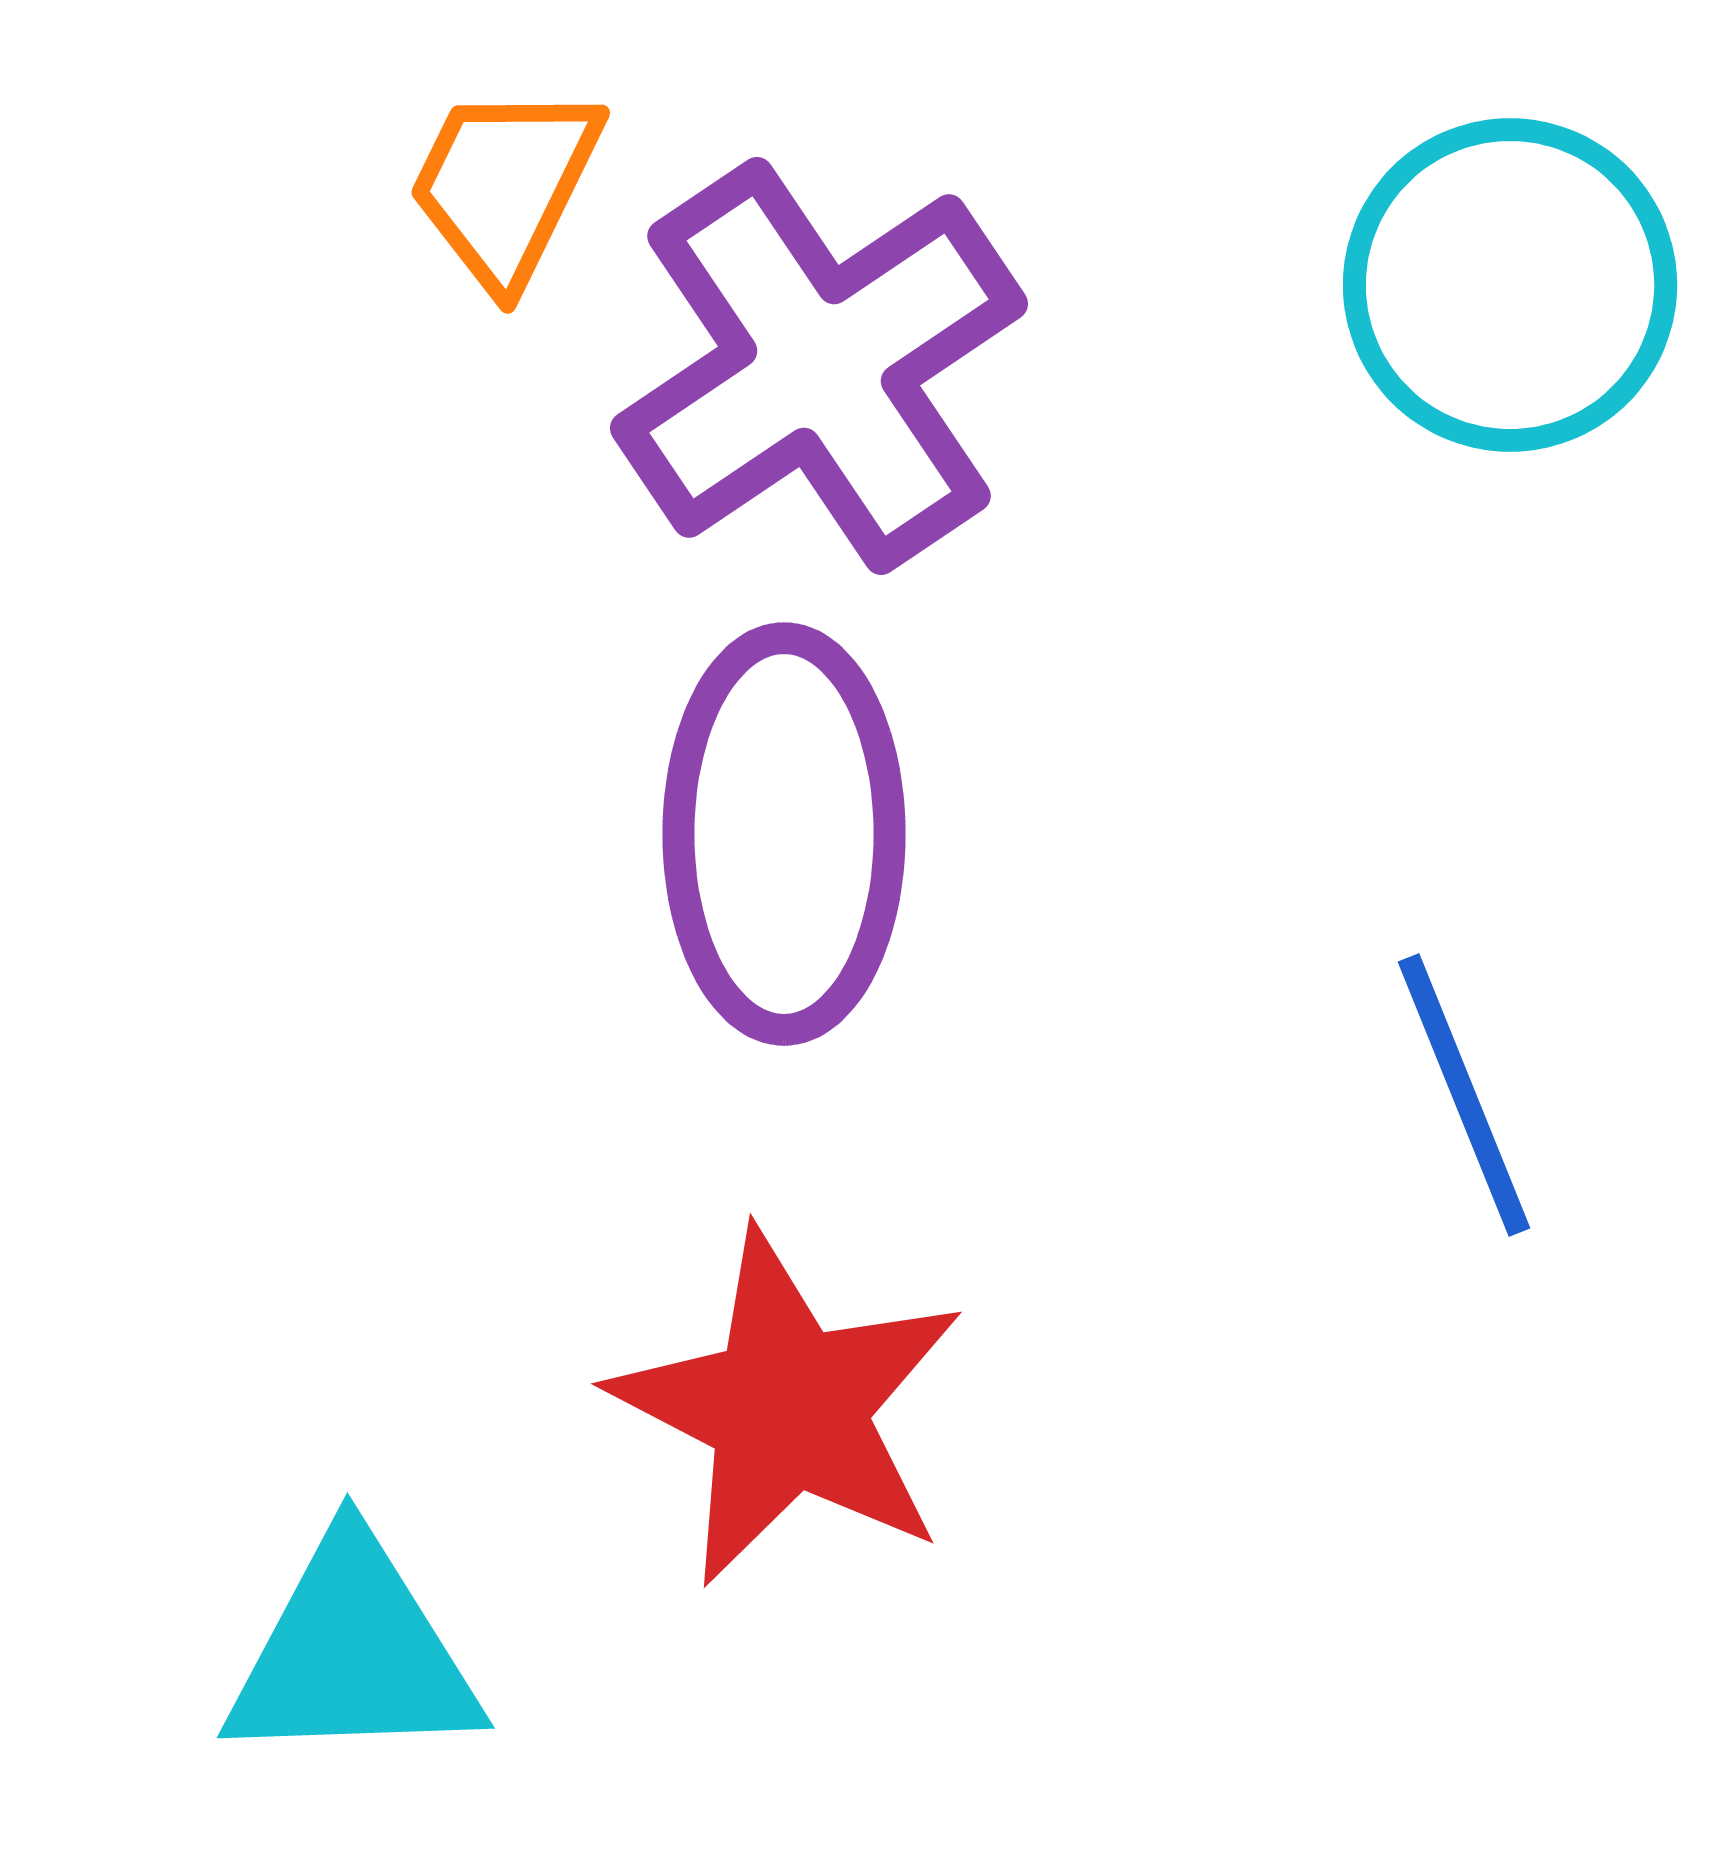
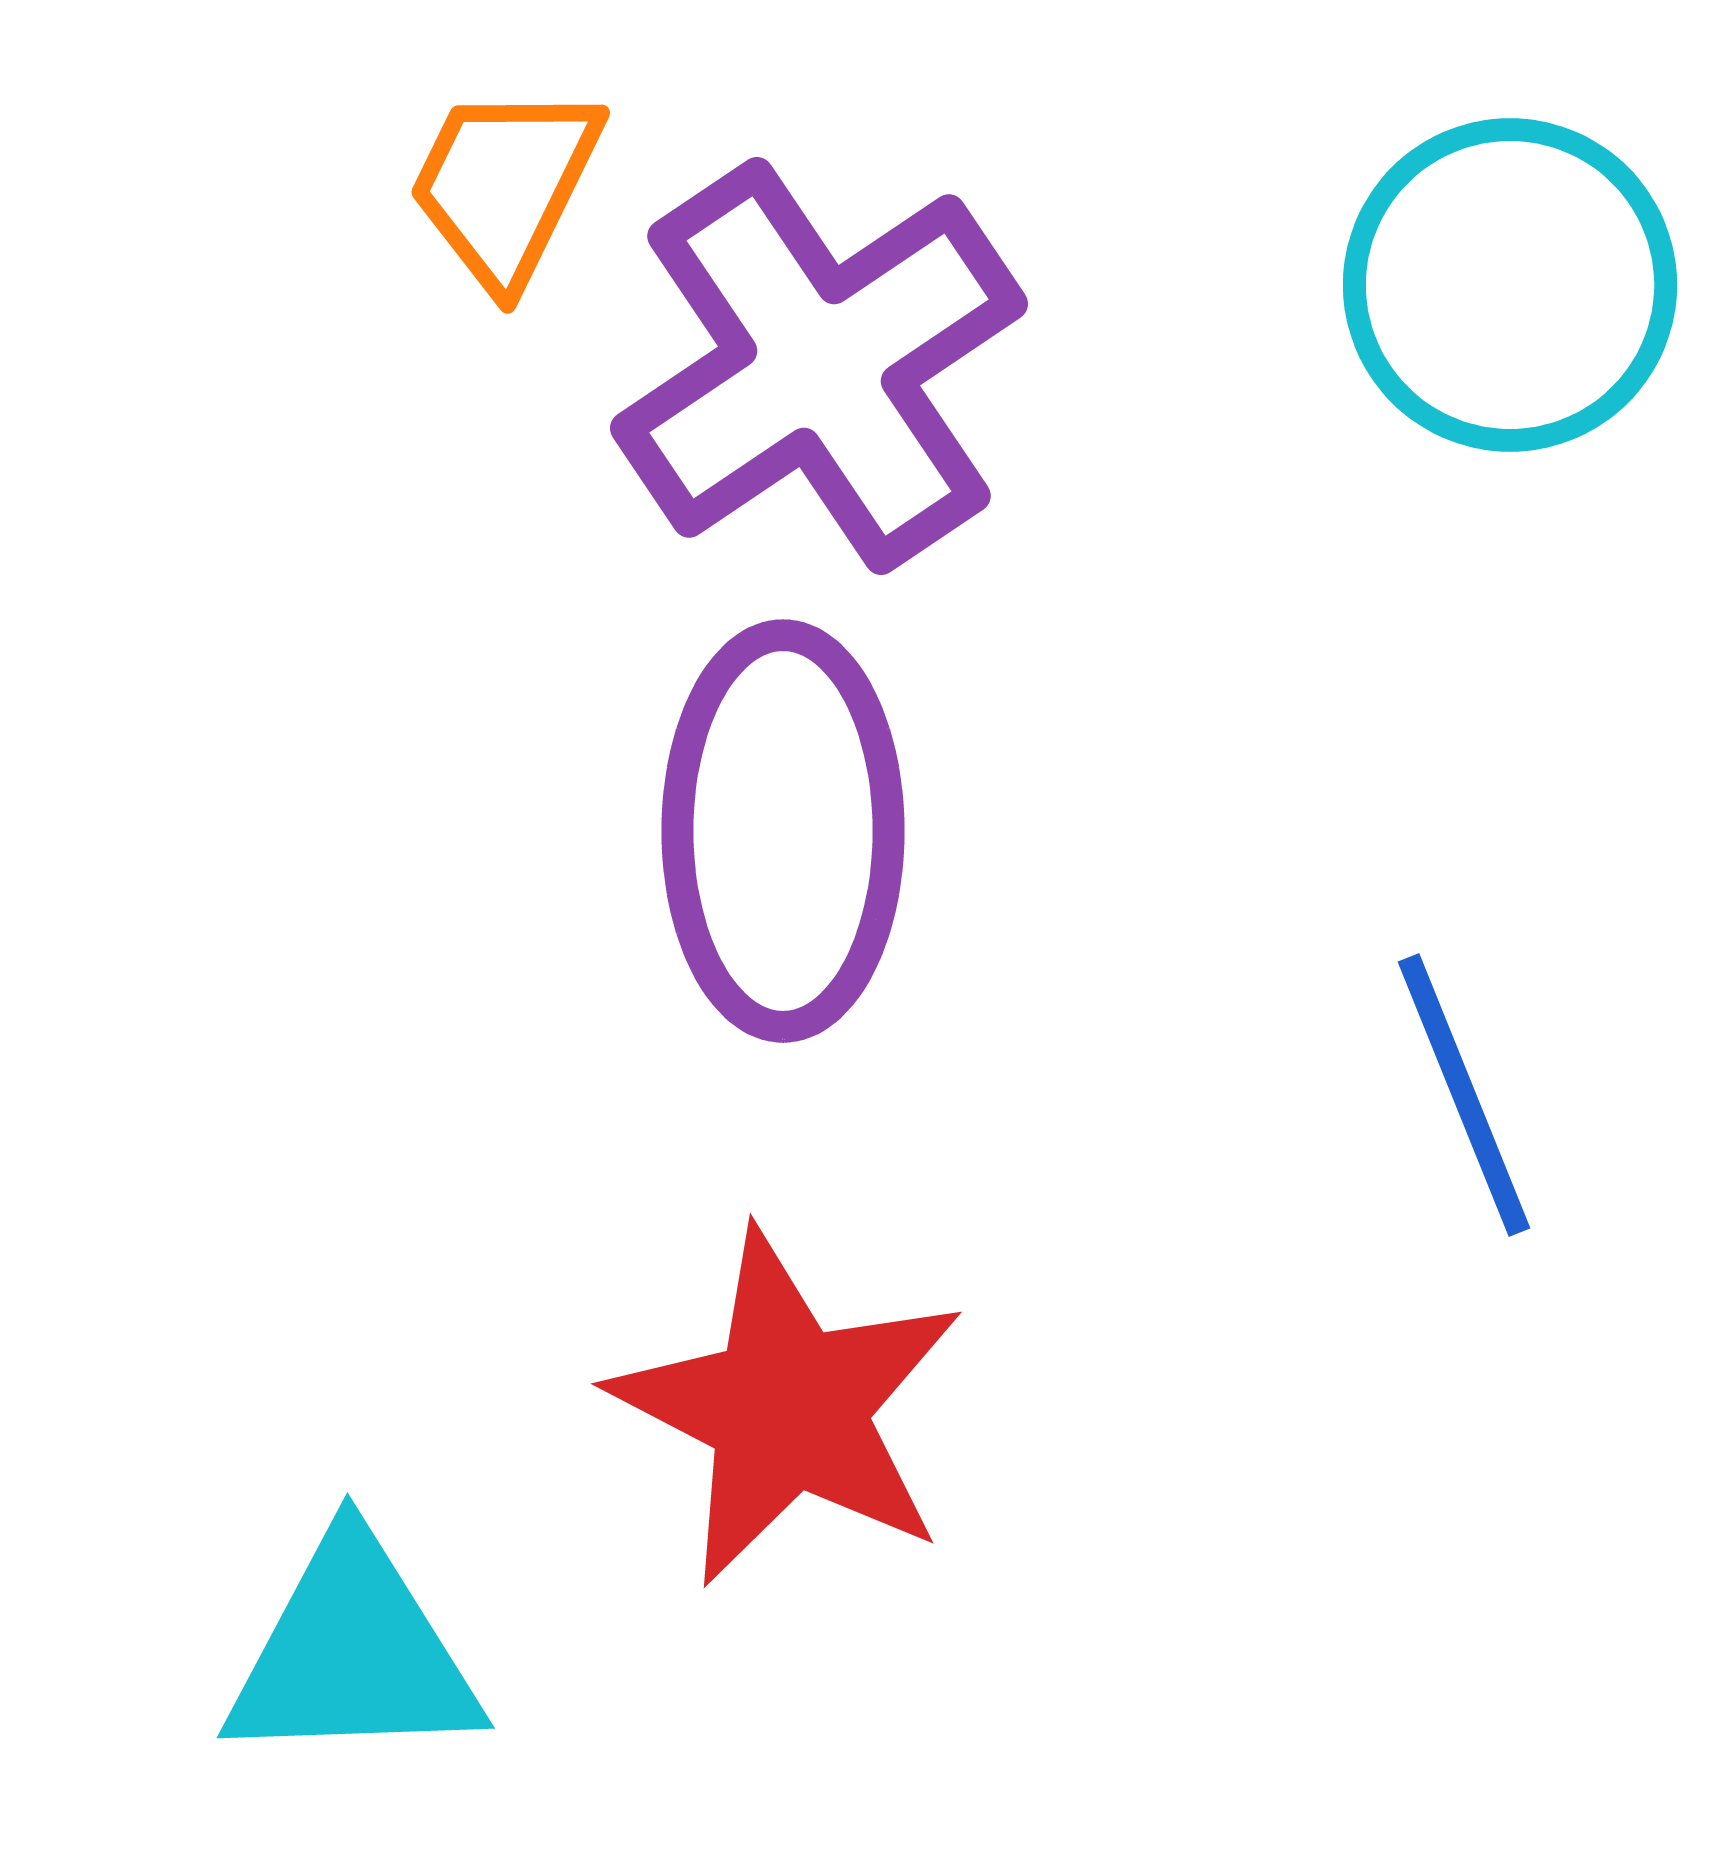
purple ellipse: moved 1 px left, 3 px up
